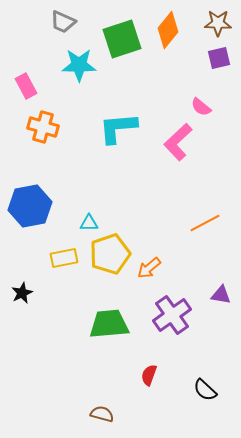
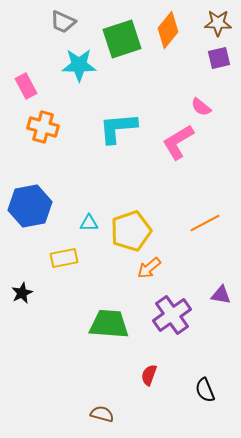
pink L-shape: rotated 12 degrees clockwise
yellow pentagon: moved 21 px right, 23 px up
green trapezoid: rotated 9 degrees clockwise
black semicircle: rotated 25 degrees clockwise
